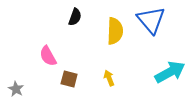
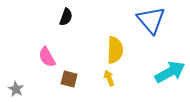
black semicircle: moved 9 px left
yellow semicircle: moved 19 px down
pink semicircle: moved 1 px left, 1 px down
